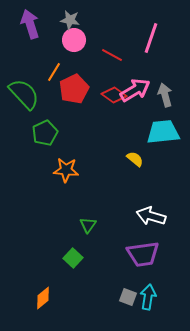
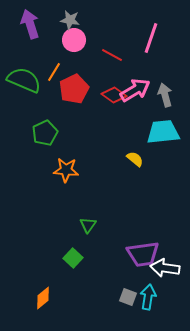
green semicircle: moved 14 px up; rotated 24 degrees counterclockwise
white arrow: moved 14 px right, 52 px down; rotated 8 degrees counterclockwise
